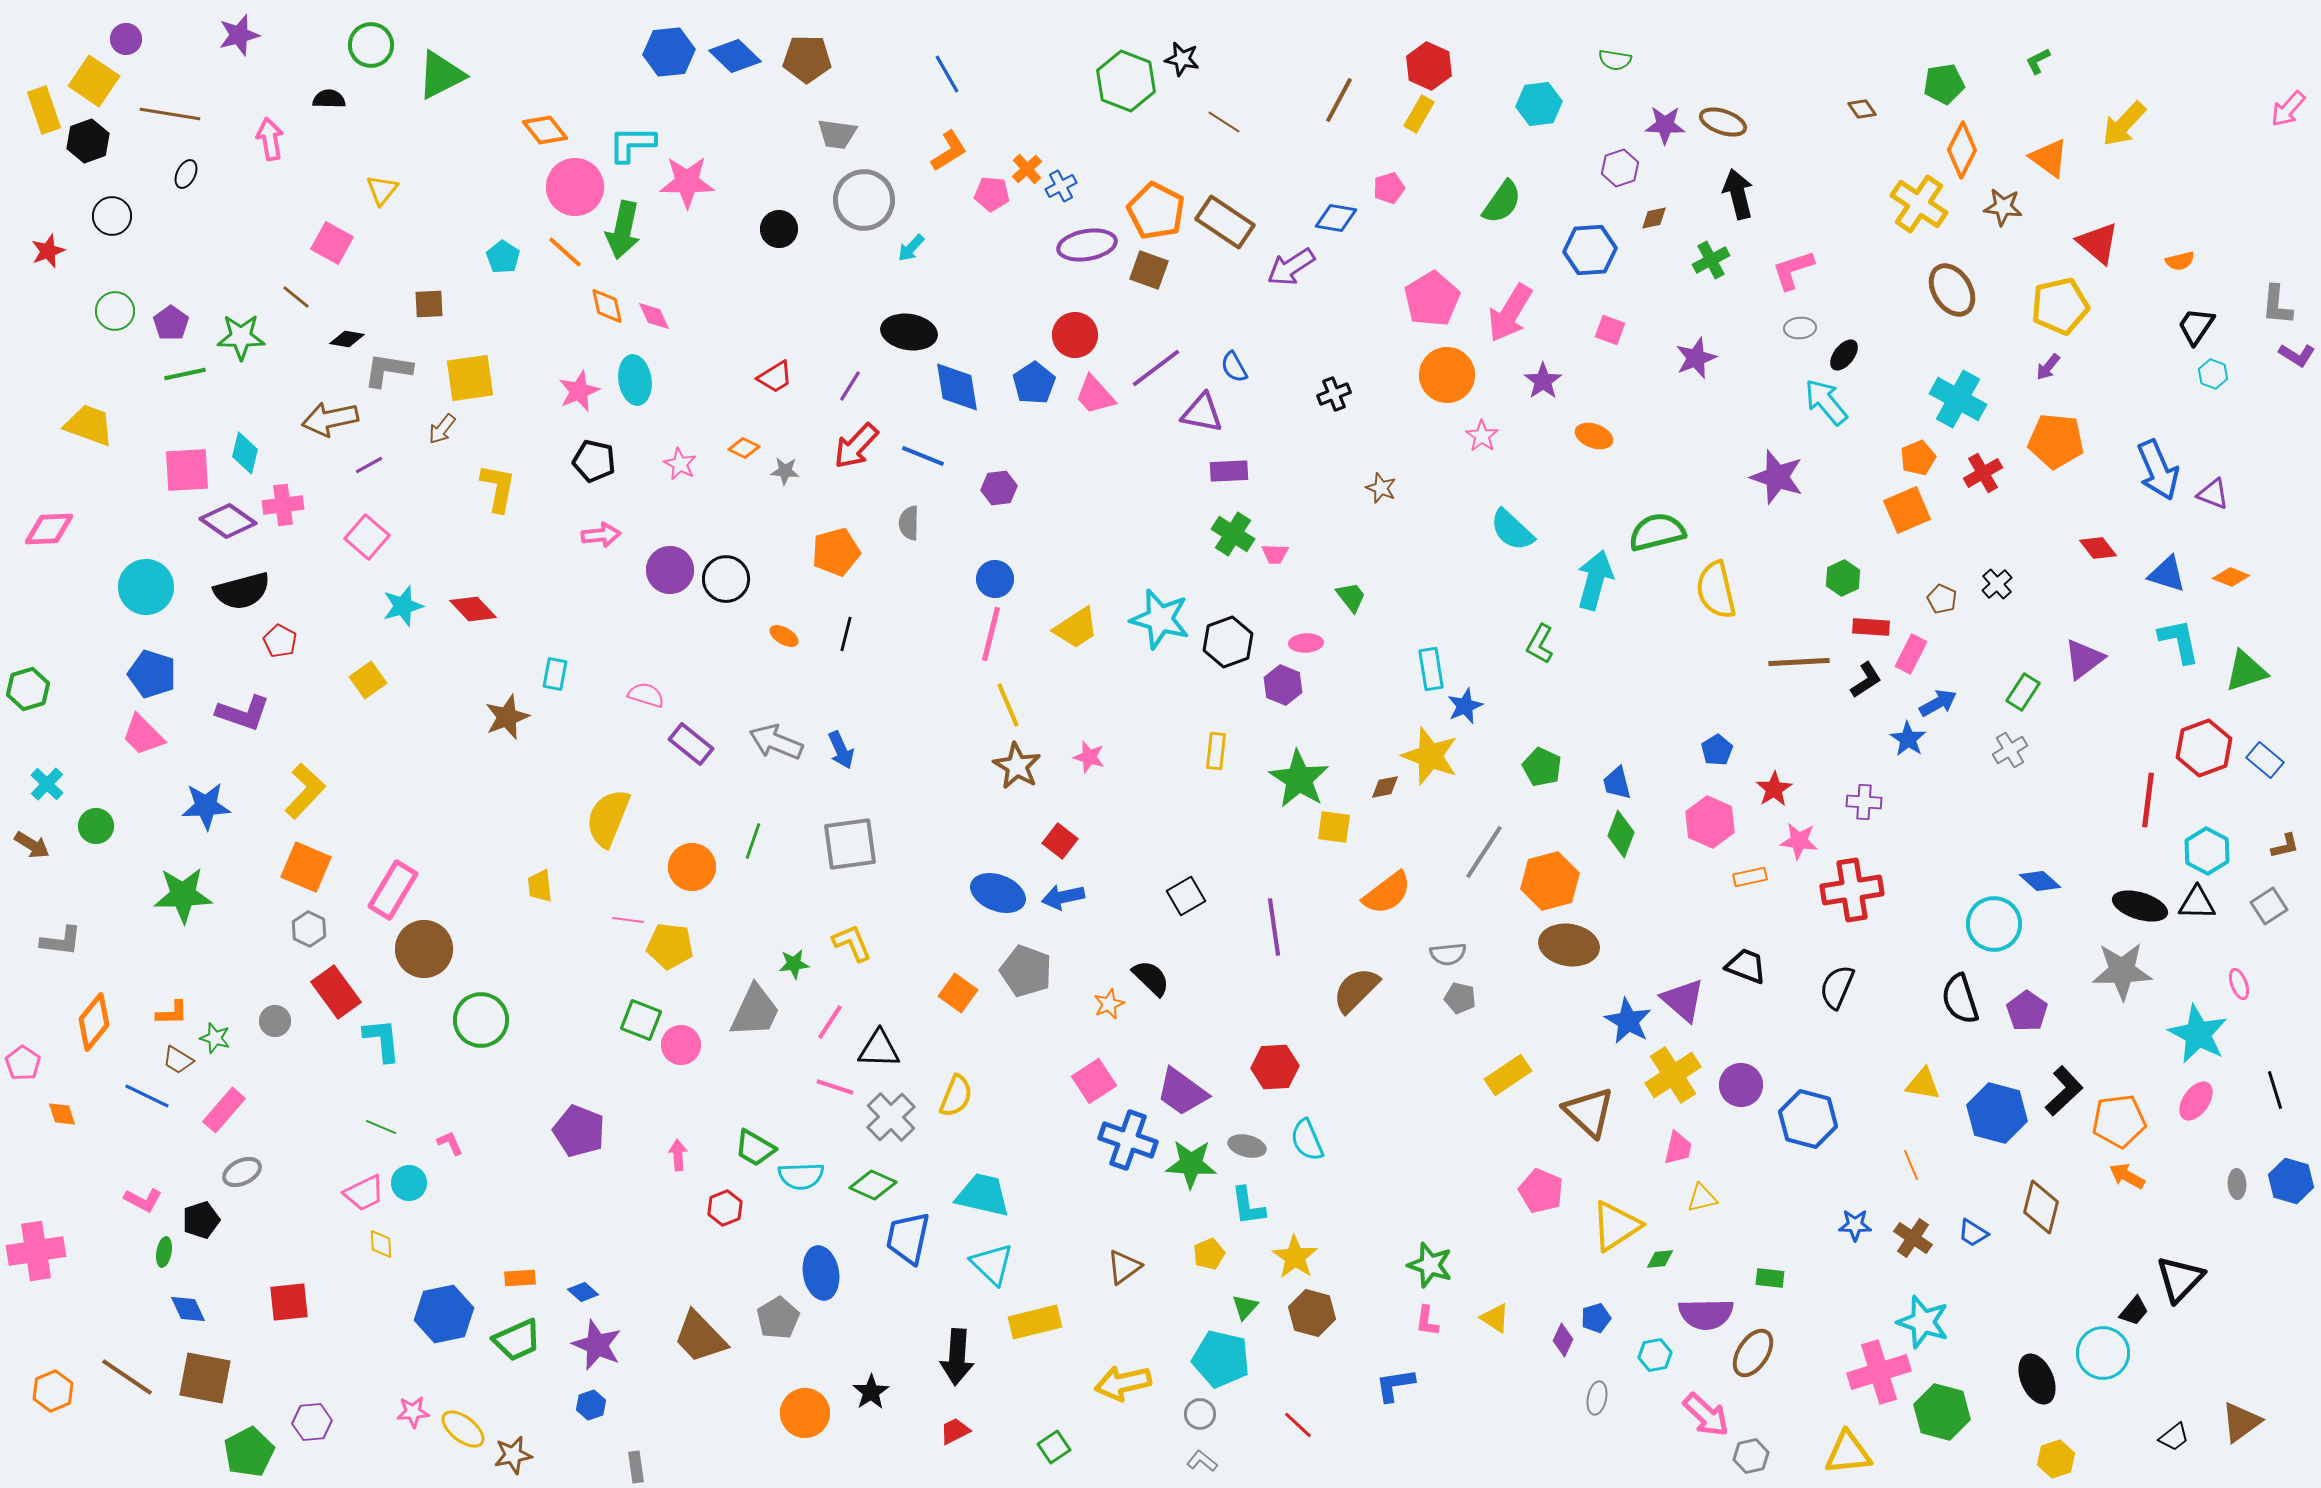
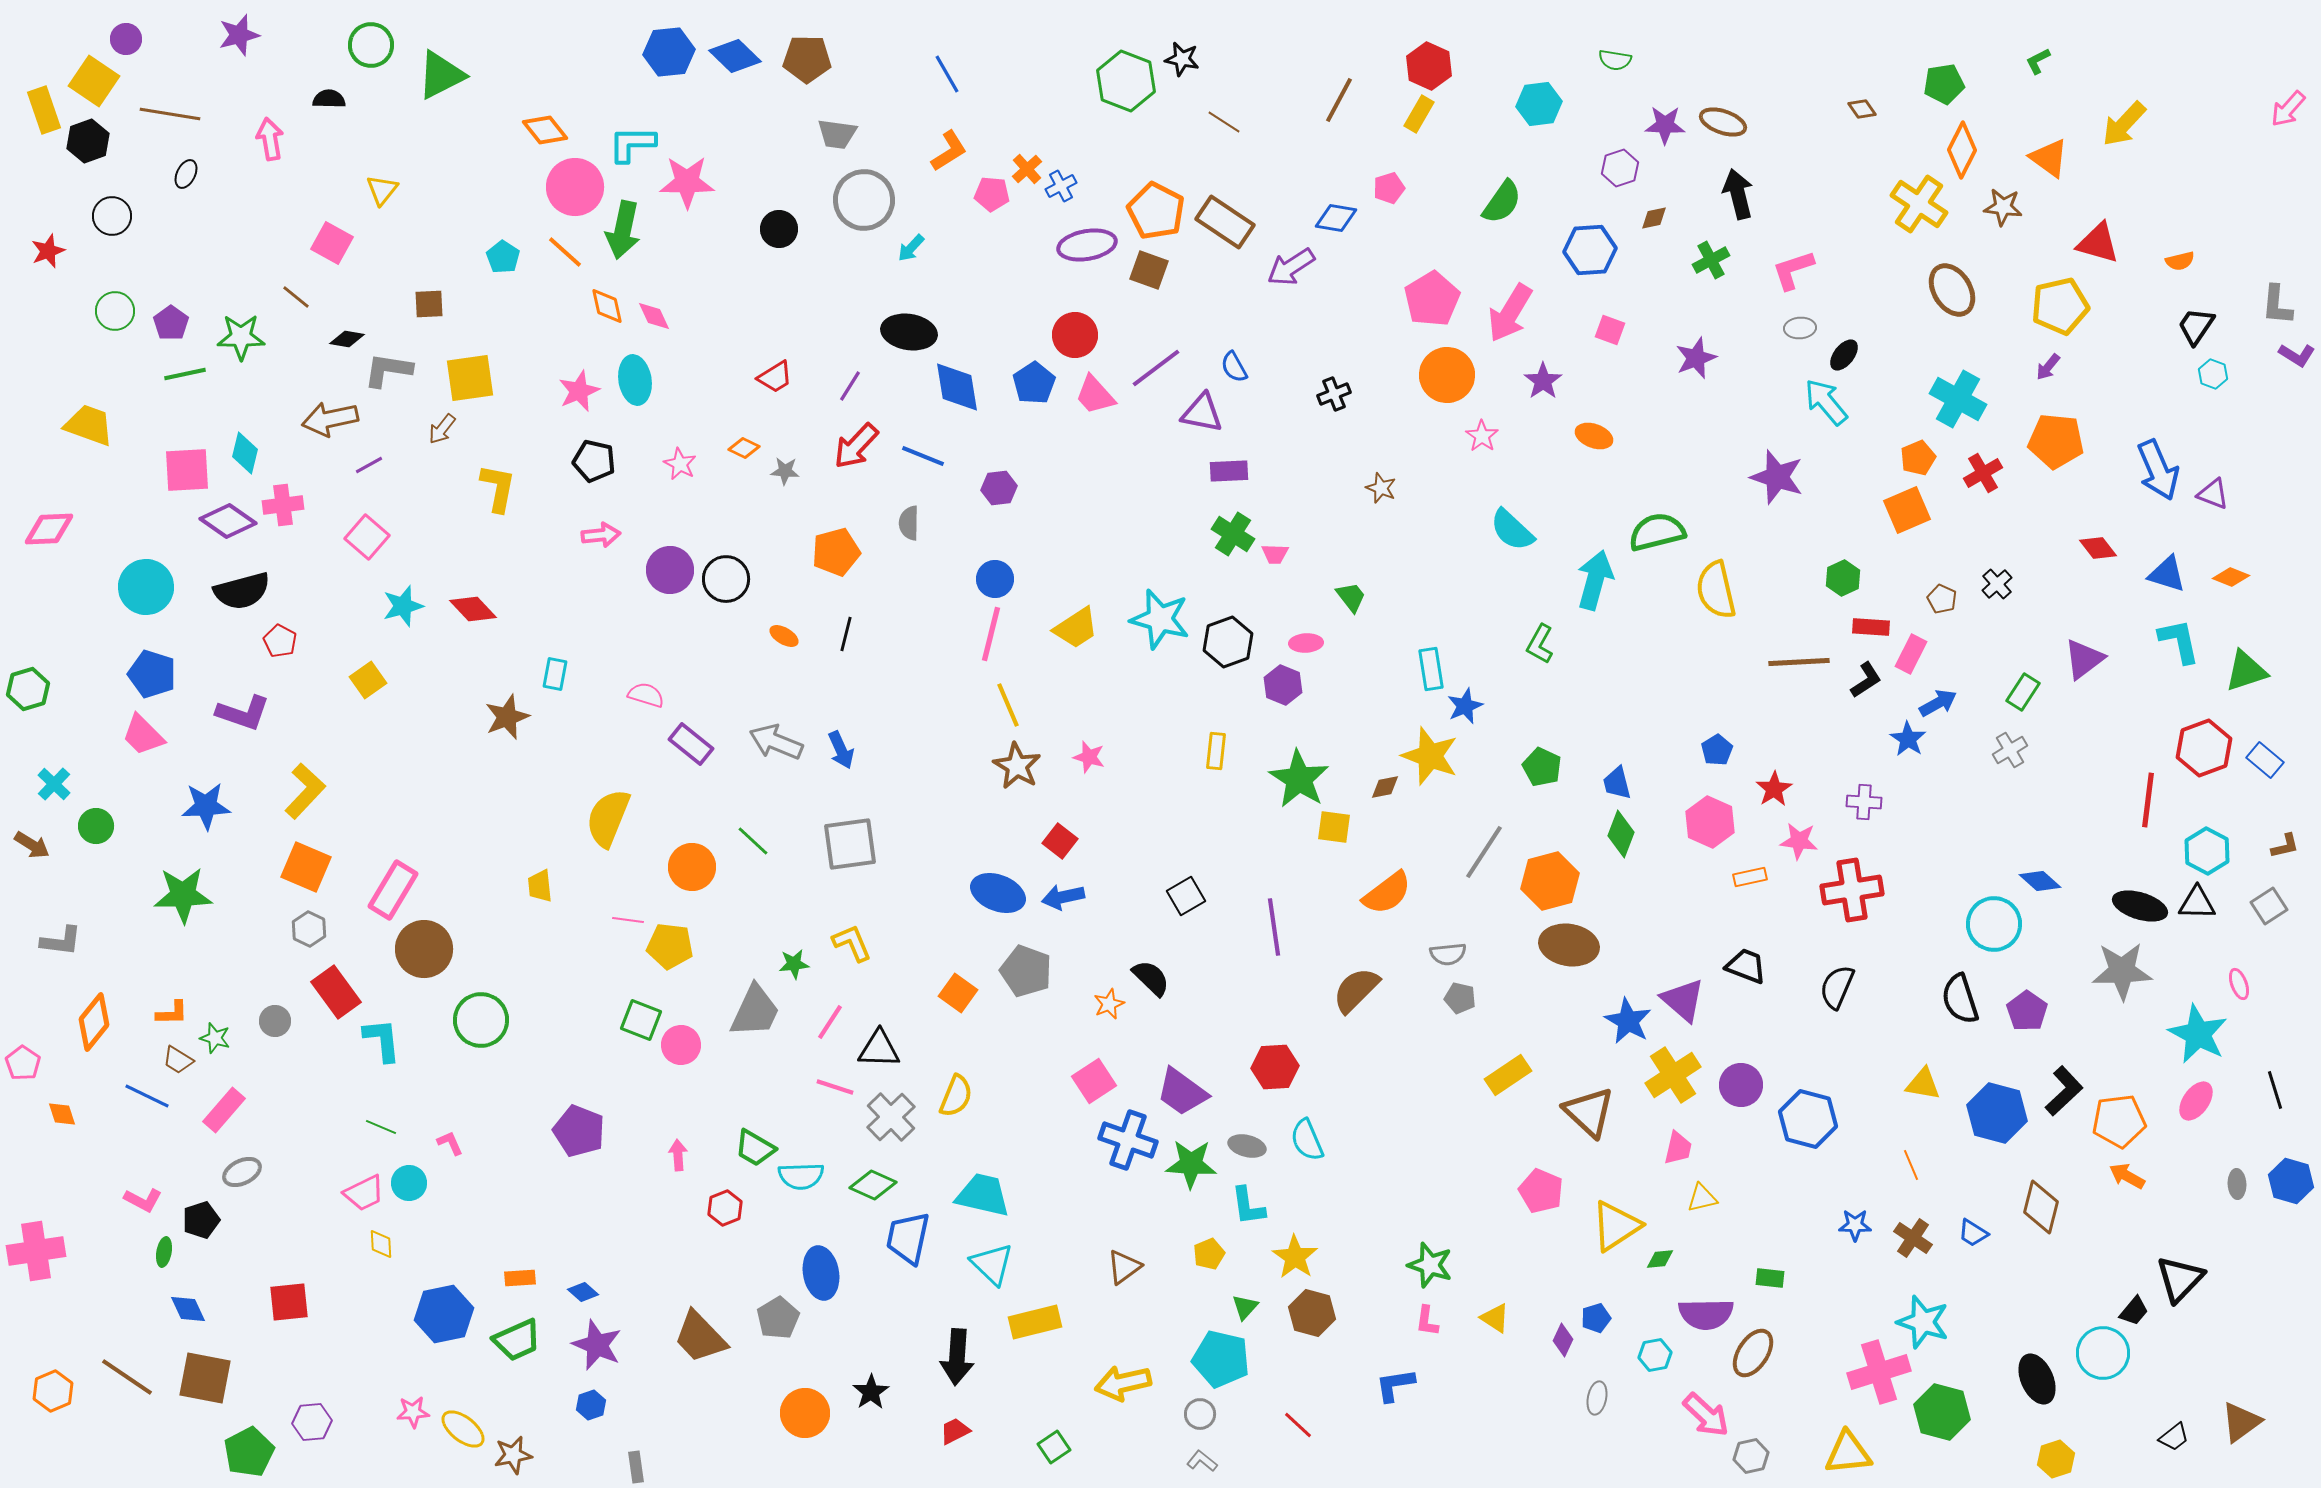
red triangle at (2098, 243): rotated 24 degrees counterclockwise
cyan cross at (47, 784): moved 7 px right
green line at (753, 841): rotated 66 degrees counterclockwise
